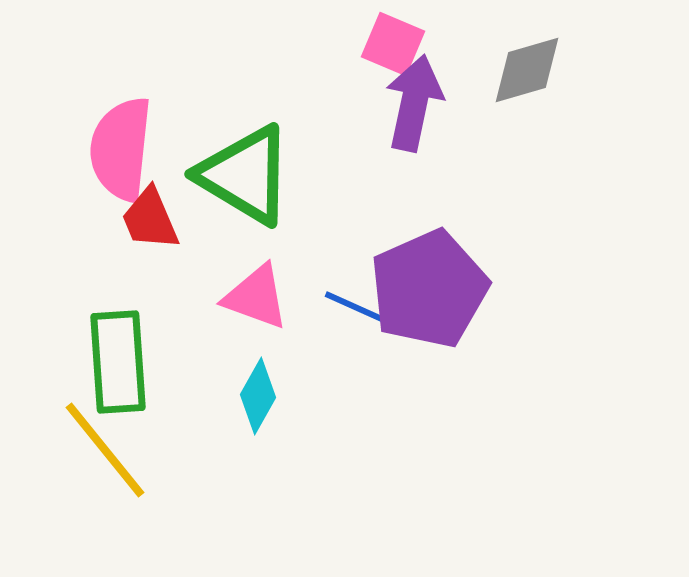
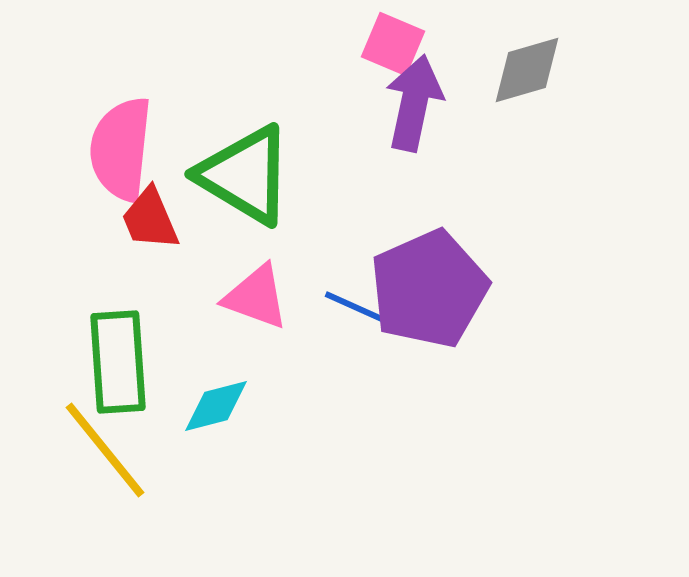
cyan diamond: moved 42 px left, 10 px down; rotated 46 degrees clockwise
